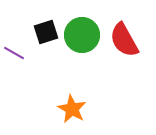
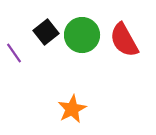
black square: rotated 20 degrees counterclockwise
purple line: rotated 25 degrees clockwise
orange star: rotated 16 degrees clockwise
